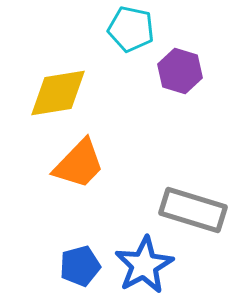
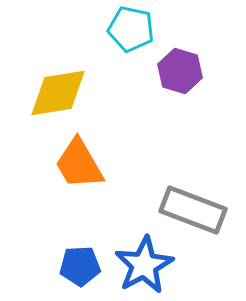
orange trapezoid: rotated 106 degrees clockwise
gray rectangle: rotated 4 degrees clockwise
blue pentagon: rotated 12 degrees clockwise
